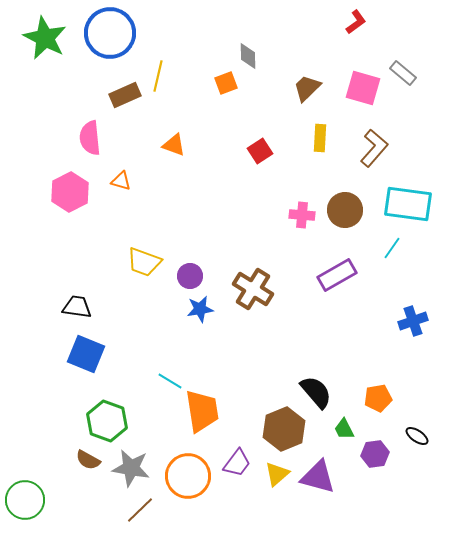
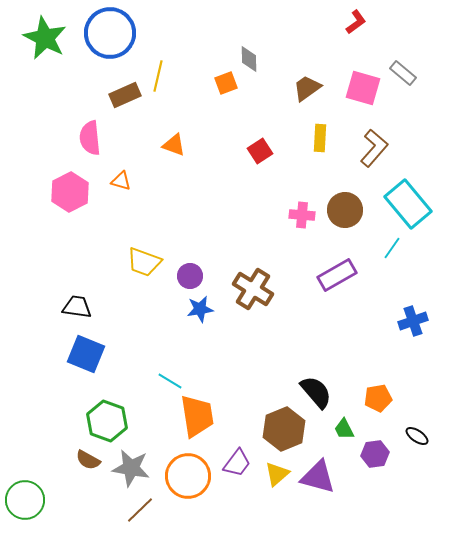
gray diamond at (248, 56): moved 1 px right, 3 px down
brown trapezoid at (307, 88): rotated 8 degrees clockwise
cyan rectangle at (408, 204): rotated 42 degrees clockwise
orange trapezoid at (202, 411): moved 5 px left, 5 px down
